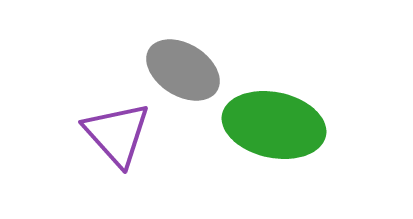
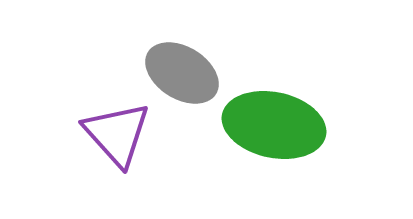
gray ellipse: moved 1 px left, 3 px down
